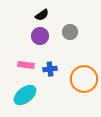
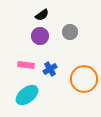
blue cross: rotated 24 degrees counterclockwise
cyan ellipse: moved 2 px right
